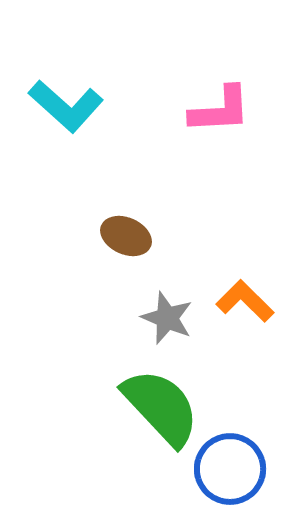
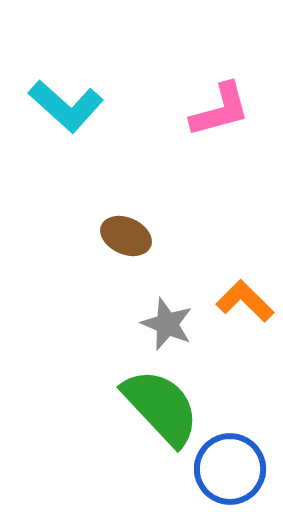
pink L-shape: rotated 12 degrees counterclockwise
gray star: moved 6 px down
